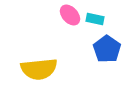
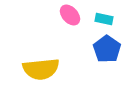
cyan rectangle: moved 9 px right
yellow semicircle: moved 2 px right
